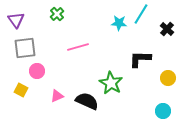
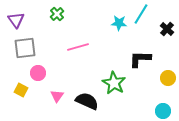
pink circle: moved 1 px right, 2 px down
green star: moved 3 px right
pink triangle: rotated 32 degrees counterclockwise
